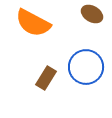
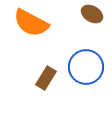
orange semicircle: moved 2 px left
